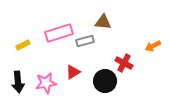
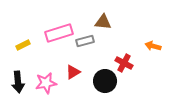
orange arrow: rotated 42 degrees clockwise
